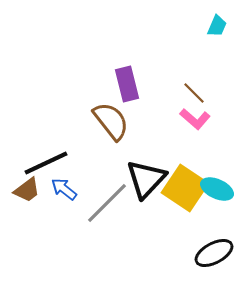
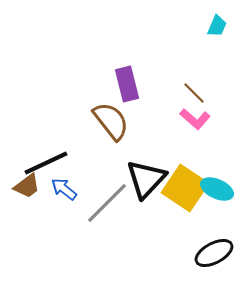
brown trapezoid: moved 4 px up
